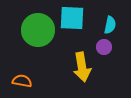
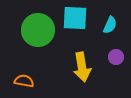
cyan square: moved 3 px right
cyan semicircle: rotated 12 degrees clockwise
purple circle: moved 12 px right, 10 px down
orange semicircle: moved 2 px right
